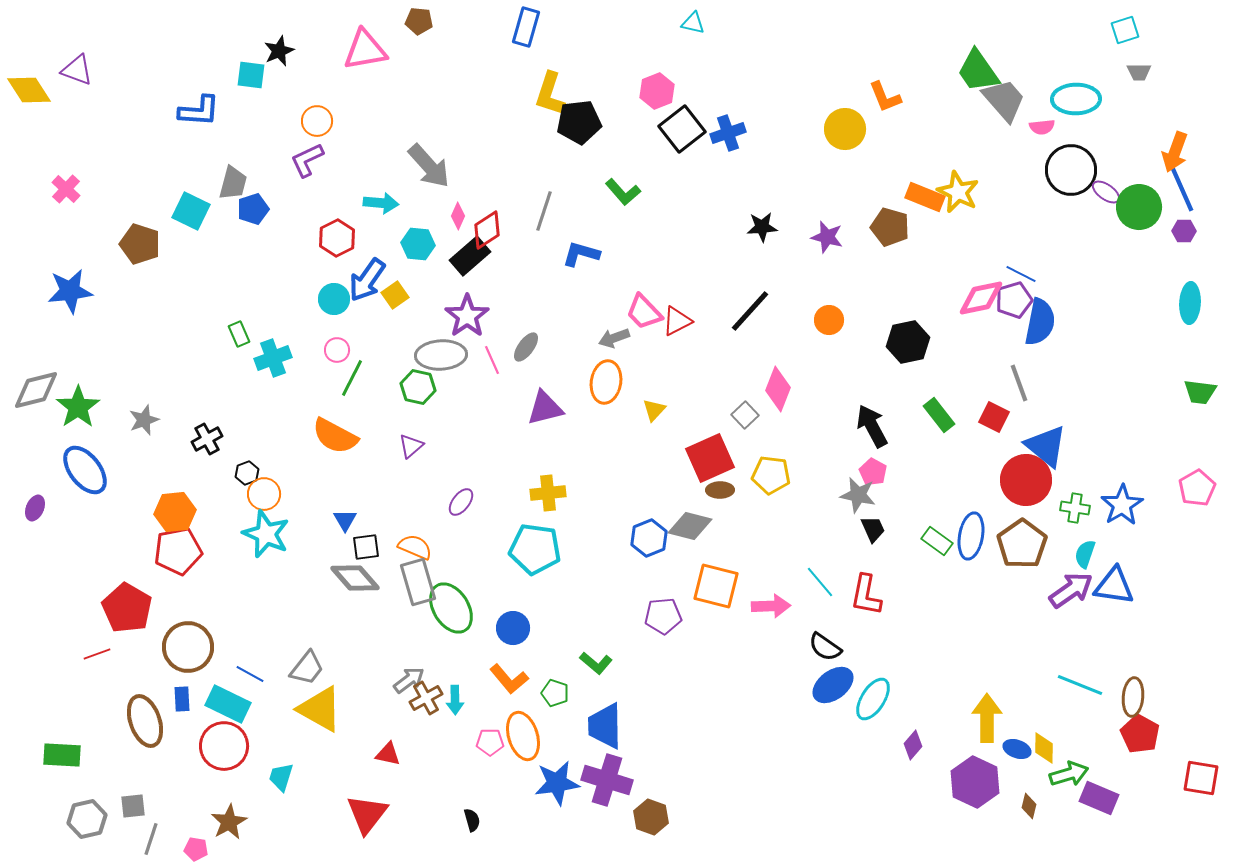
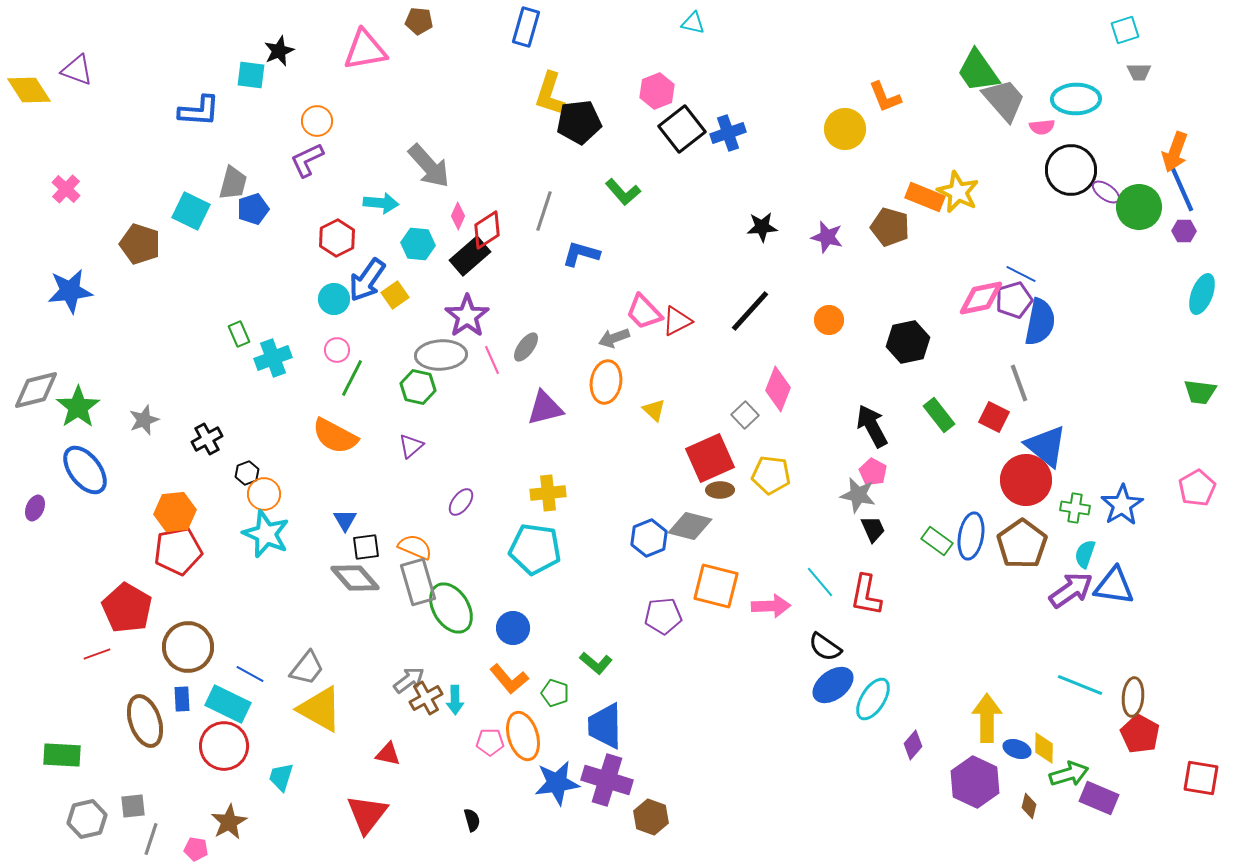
cyan ellipse at (1190, 303): moved 12 px right, 9 px up; rotated 18 degrees clockwise
yellow triangle at (654, 410): rotated 30 degrees counterclockwise
